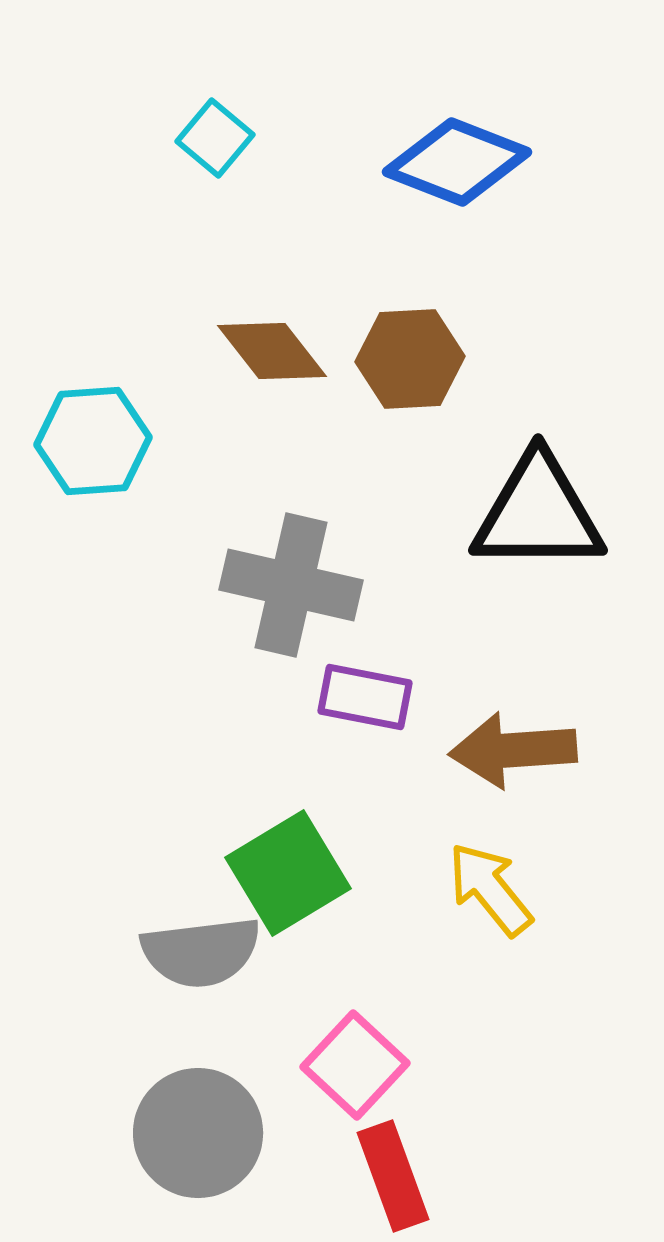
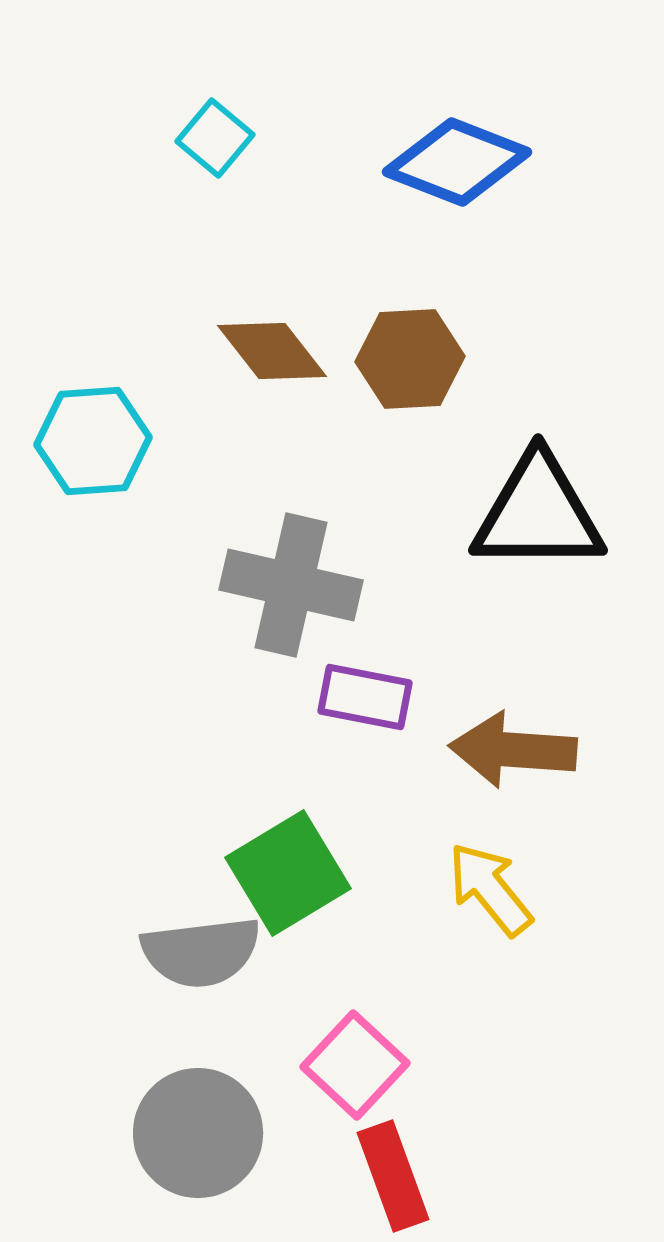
brown arrow: rotated 8 degrees clockwise
